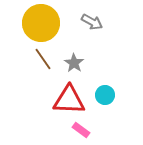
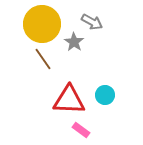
yellow circle: moved 1 px right, 1 px down
gray star: moved 21 px up
